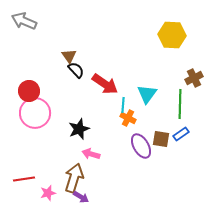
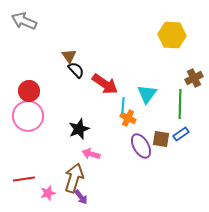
pink circle: moved 7 px left, 3 px down
purple arrow: rotated 21 degrees clockwise
